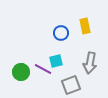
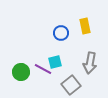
cyan square: moved 1 px left, 1 px down
gray square: rotated 18 degrees counterclockwise
